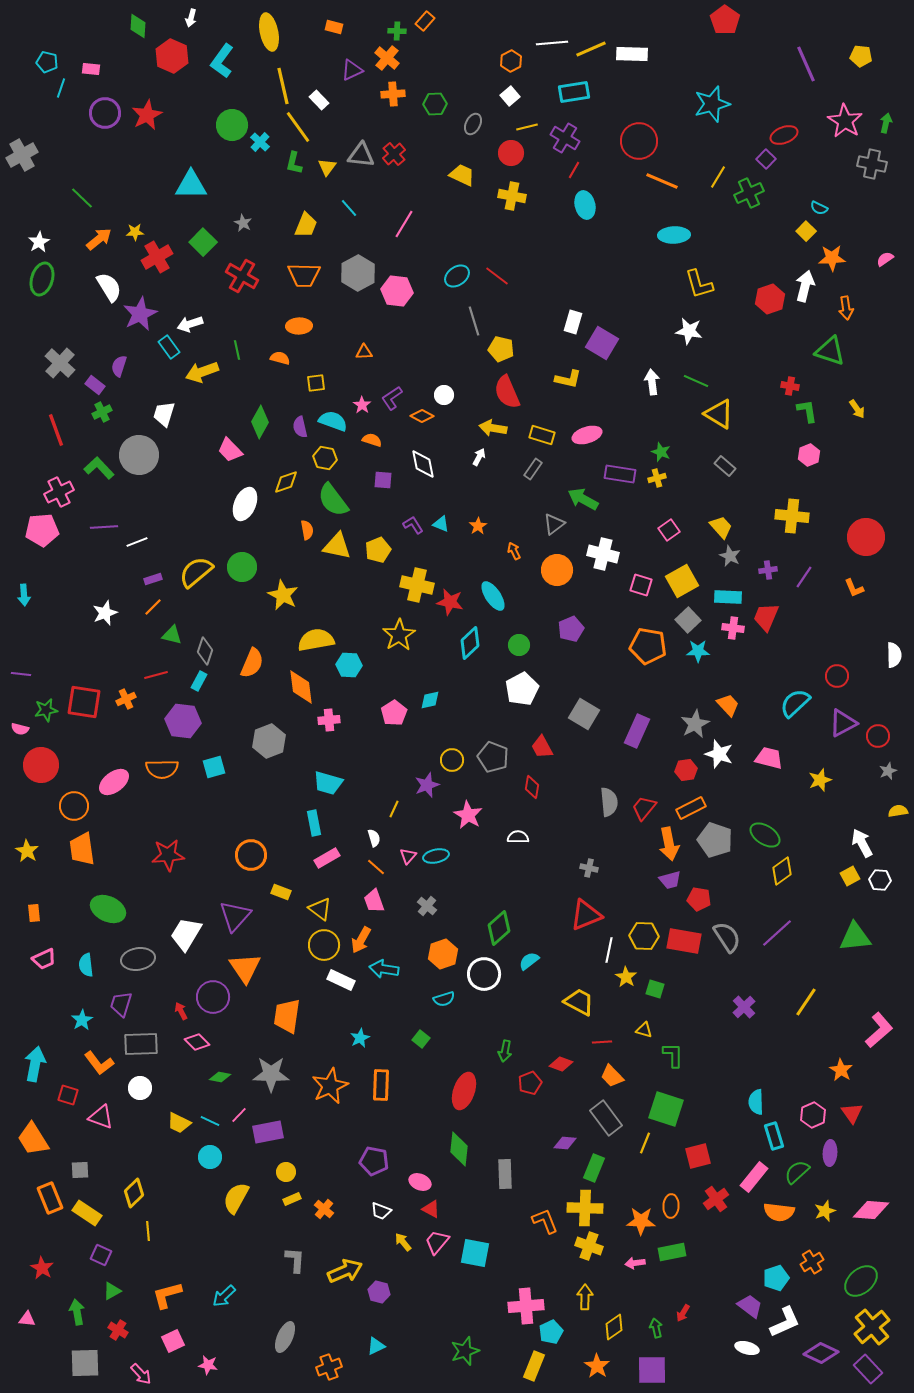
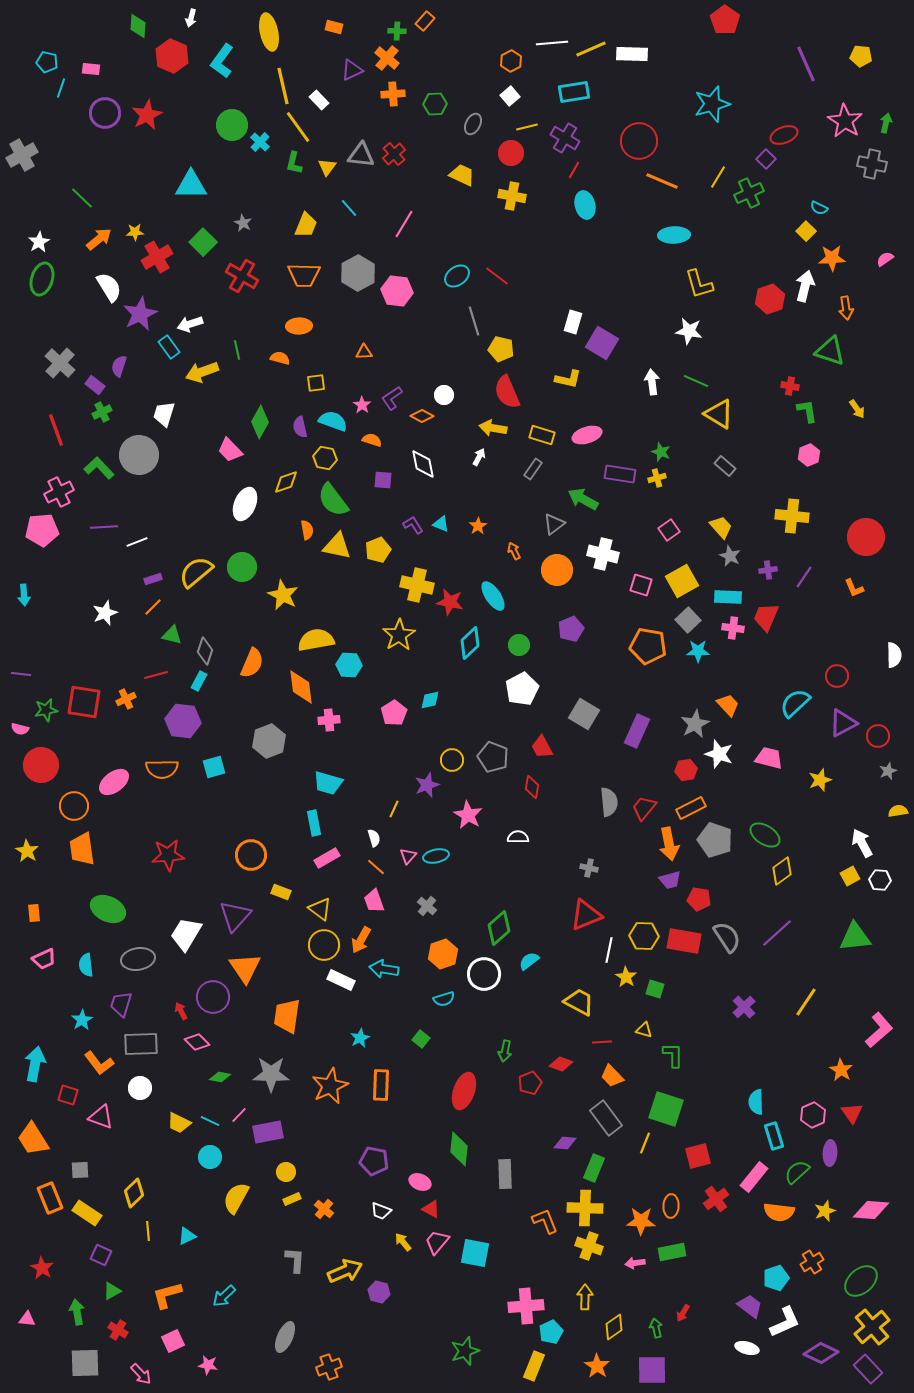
cyan triangle at (376, 1346): moved 189 px left, 110 px up
